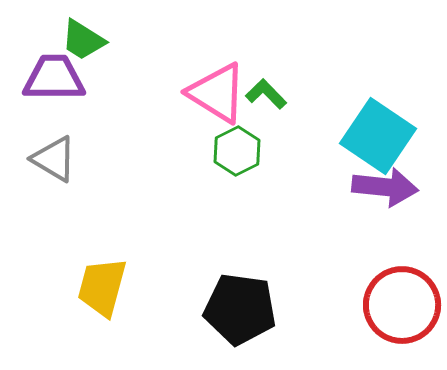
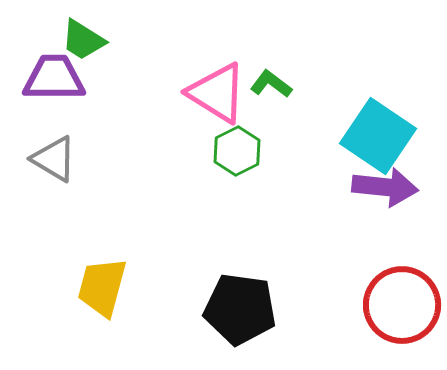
green L-shape: moved 5 px right, 10 px up; rotated 9 degrees counterclockwise
